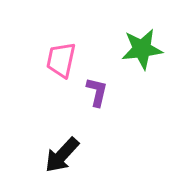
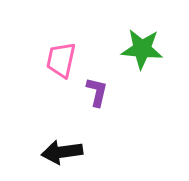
green star: rotated 12 degrees clockwise
black arrow: moved 3 px up; rotated 39 degrees clockwise
